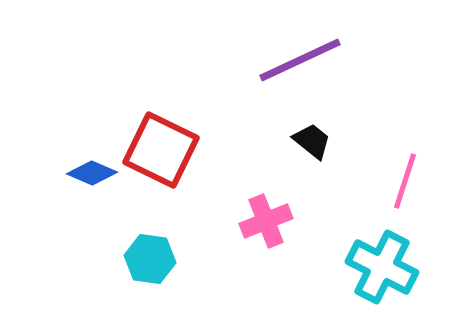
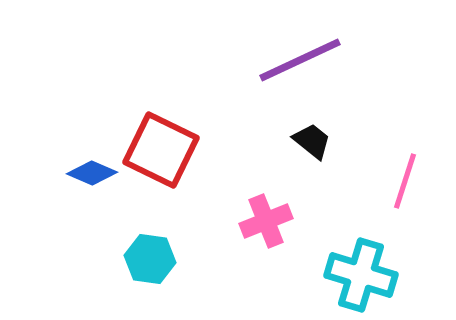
cyan cross: moved 21 px left, 8 px down; rotated 10 degrees counterclockwise
